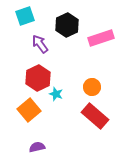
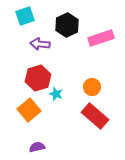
purple arrow: rotated 48 degrees counterclockwise
red hexagon: rotated 10 degrees clockwise
